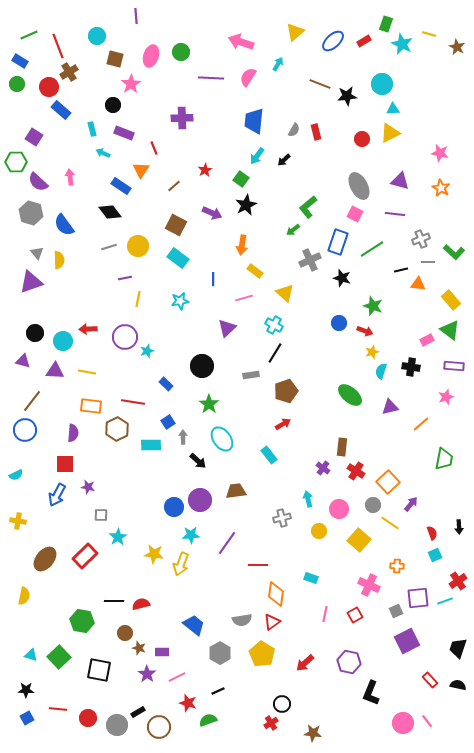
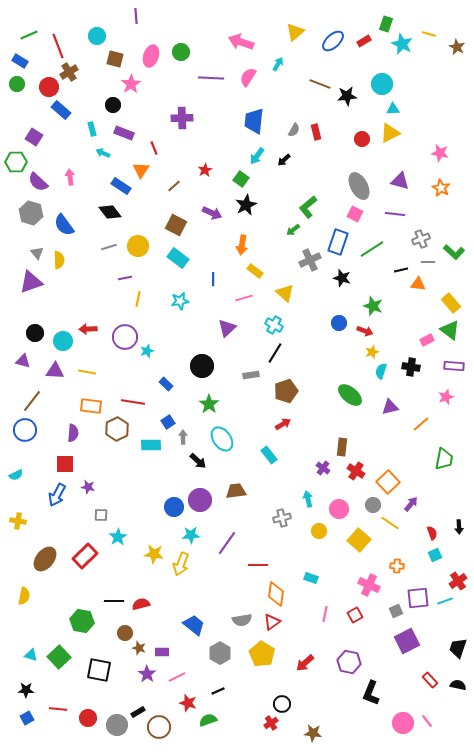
yellow rectangle at (451, 300): moved 3 px down
